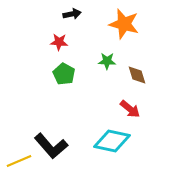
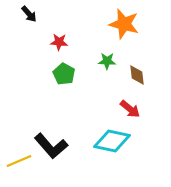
black arrow: moved 43 px left; rotated 60 degrees clockwise
brown diamond: rotated 10 degrees clockwise
